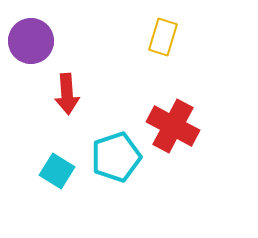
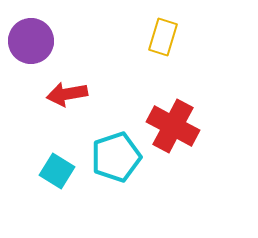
red arrow: rotated 84 degrees clockwise
